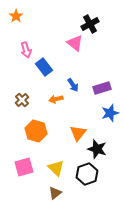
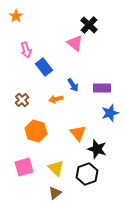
black cross: moved 1 px left, 1 px down; rotated 18 degrees counterclockwise
purple rectangle: rotated 18 degrees clockwise
orange triangle: rotated 18 degrees counterclockwise
